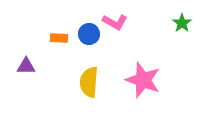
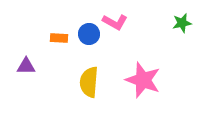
green star: rotated 24 degrees clockwise
